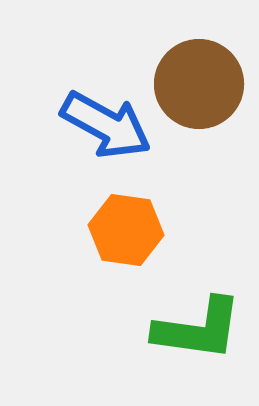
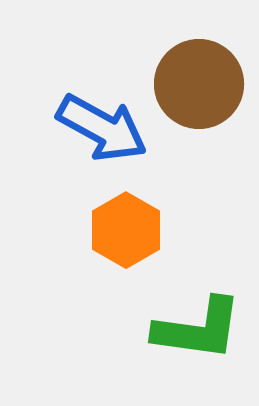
blue arrow: moved 4 px left, 3 px down
orange hexagon: rotated 22 degrees clockwise
